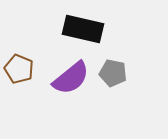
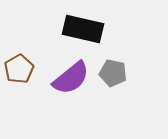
brown pentagon: rotated 20 degrees clockwise
